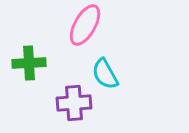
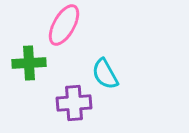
pink ellipse: moved 21 px left
